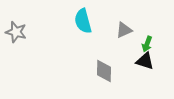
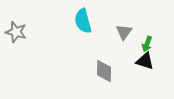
gray triangle: moved 2 px down; rotated 30 degrees counterclockwise
